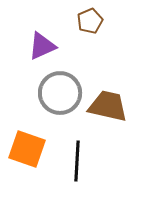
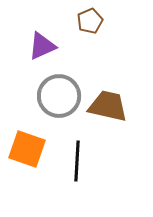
gray circle: moved 1 px left, 3 px down
